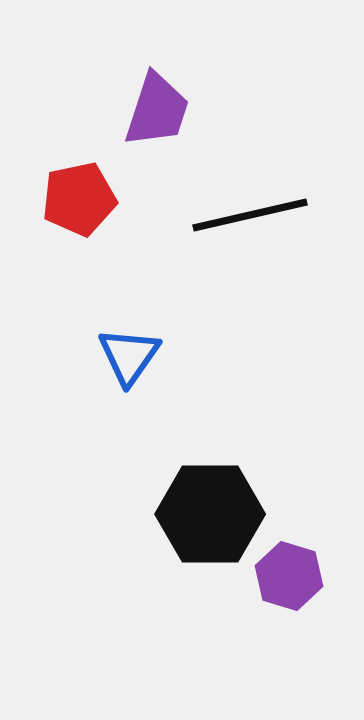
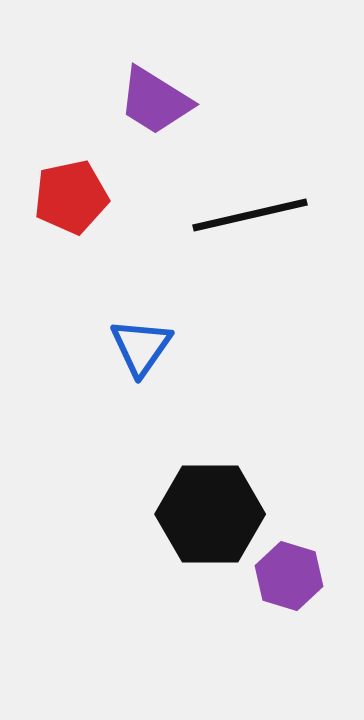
purple trapezoid: moved 2 px left, 9 px up; rotated 104 degrees clockwise
red pentagon: moved 8 px left, 2 px up
blue triangle: moved 12 px right, 9 px up
